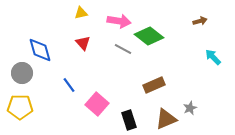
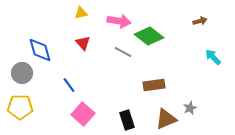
gray line: moved 3 px down
brown rectangle: rotated 15 degrees clockwise
pink square: moved 14 px left, 10 px down
black rectangle: moved 2 px left
